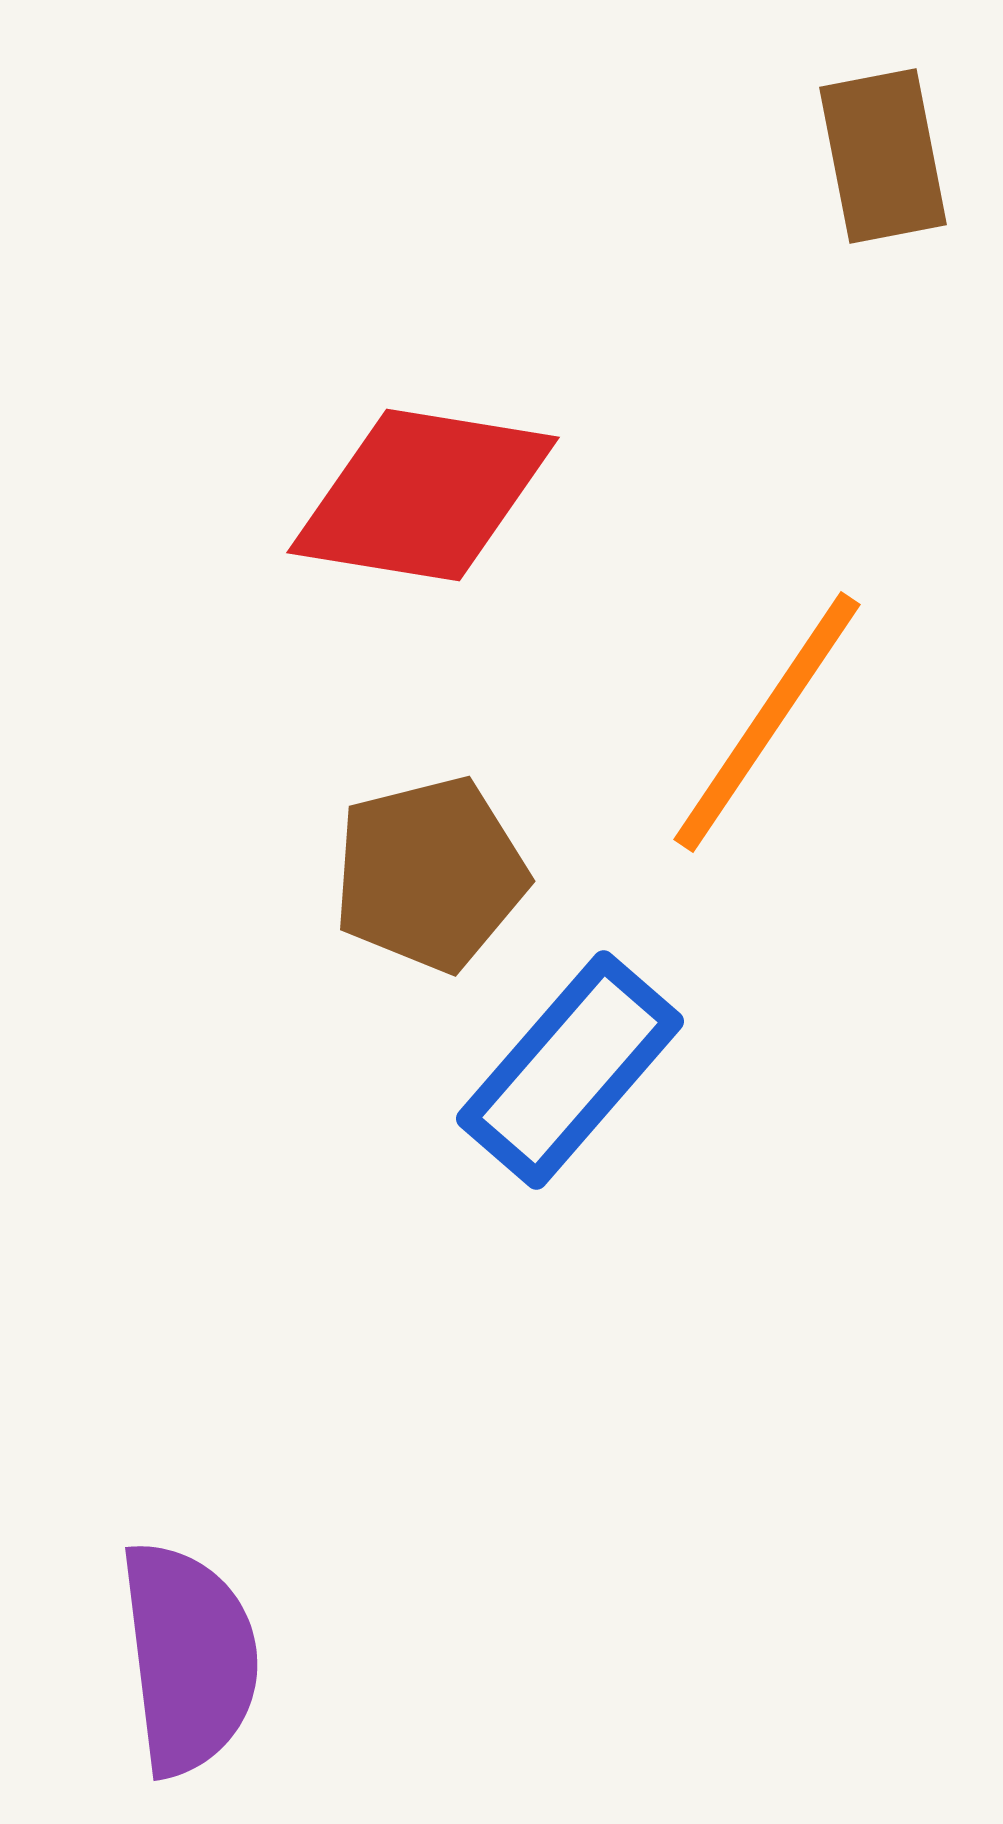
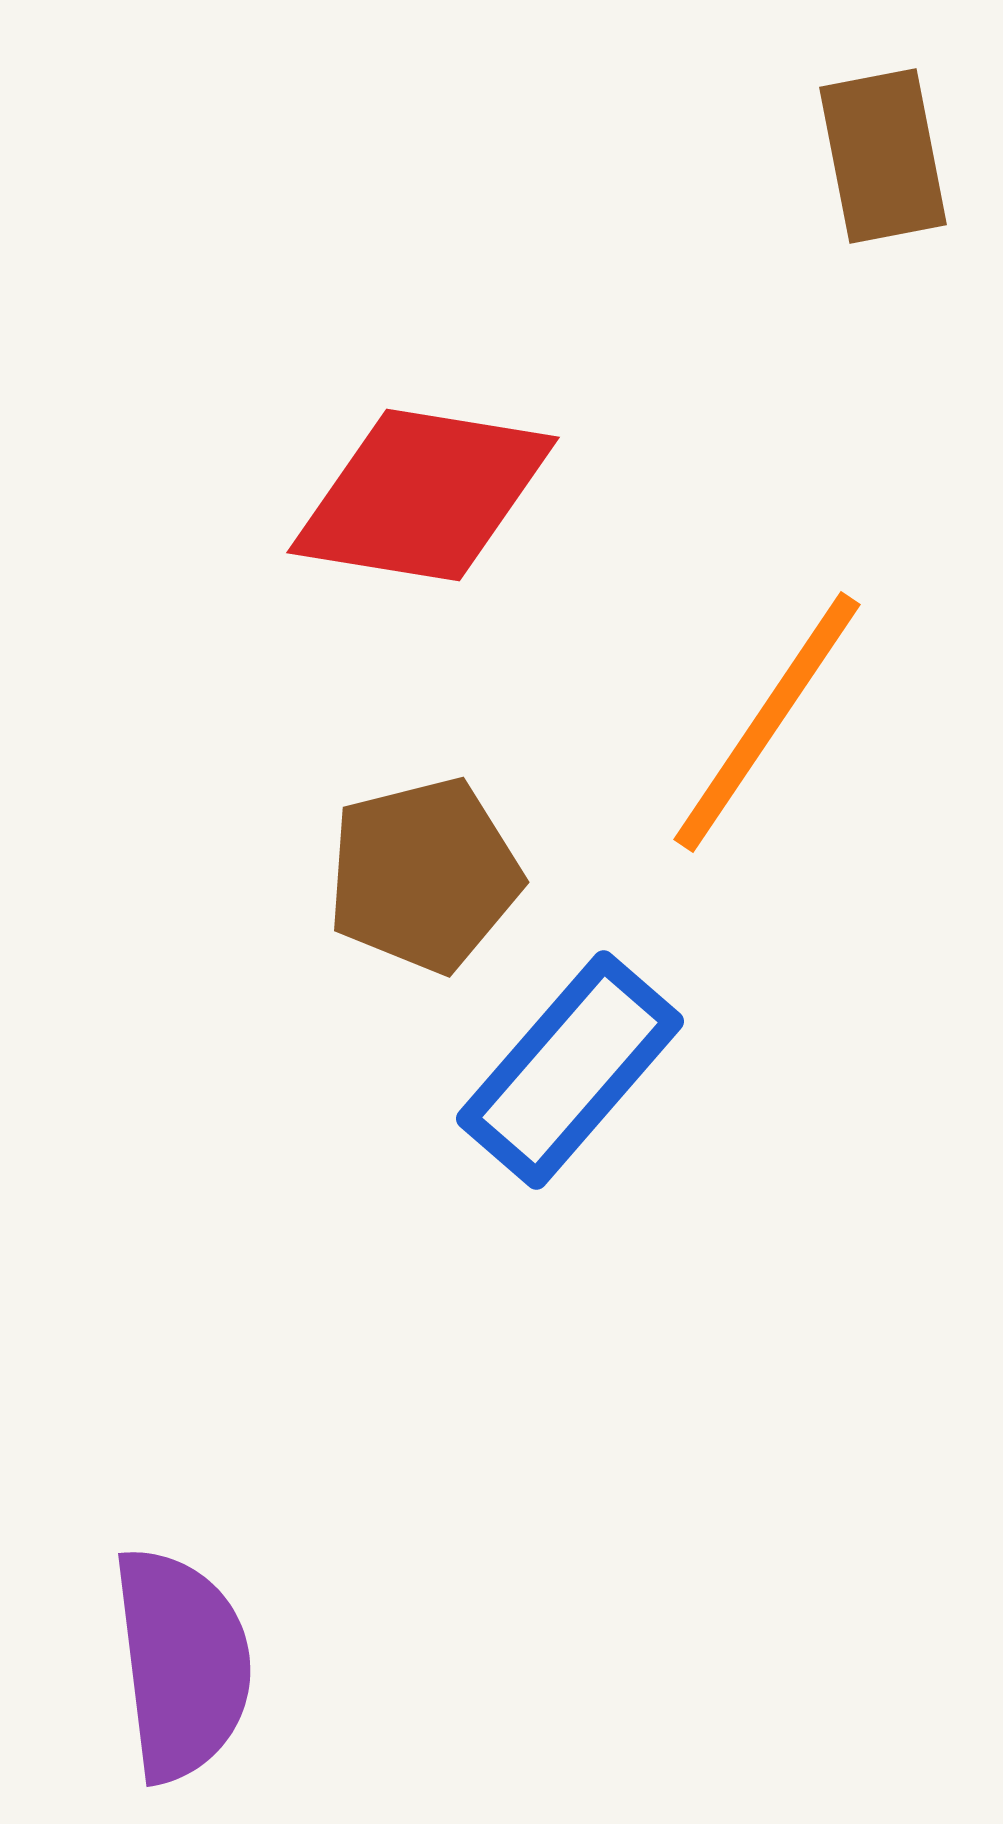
brown pentagon: moved 6 px left, 1 px down
purple semicircle: moved 7 px left, 6 px down
